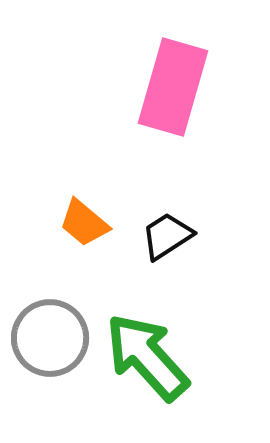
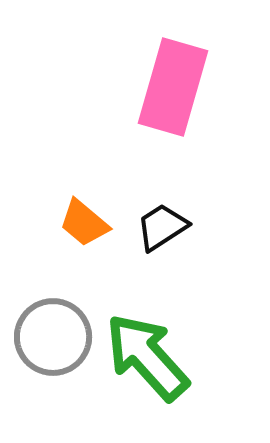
black trapezoid: moved 5 px left, 9 px up
gray circle: moved 3 px right, 1 px up
